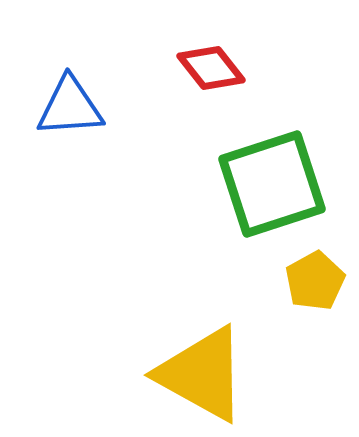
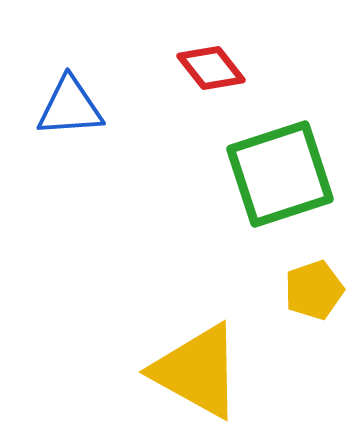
green square: moved 8 px right, 10 px up
yellow pentagon: moved 1 px left, 9 px down; rotated 10 degrees clockwise
yellow triangle: moved 5 px left, 3 px up
